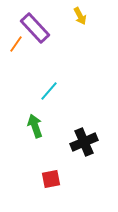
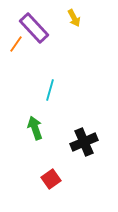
yellow arrow: moved 6 px left, 2 px down
purple rectangle: moved 1 px left
cyan line: moved 1 px right, 1 px up; rotated 25 degrees counterclockwise
green arrow: moved 2 px down
red square: rotated 24 degrees counterclockwise
